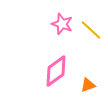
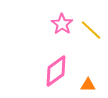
pink star: rotated 15 degrees clockwise
orange triangle: rotated 21 degrees clockwise
